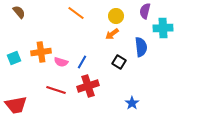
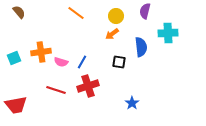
cyan cross: moved 5 px right, 5 px down
black square: rotated 24 degrees counterclockwise
